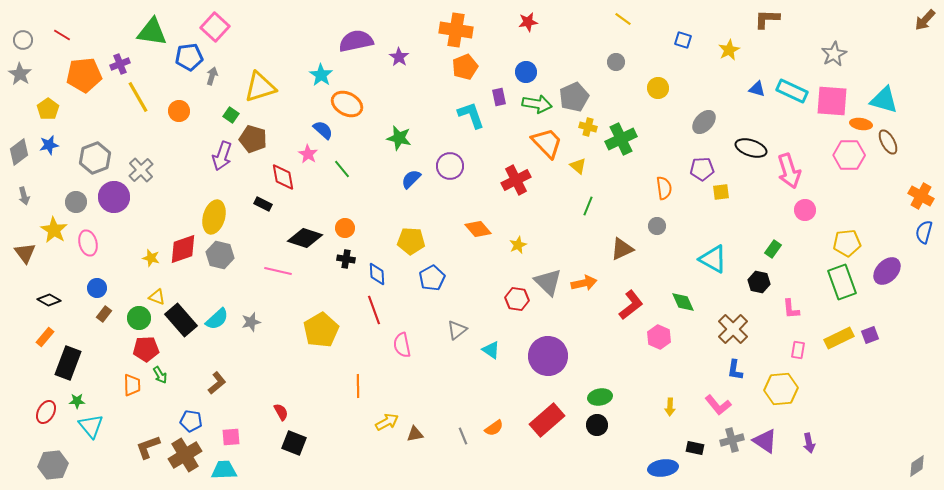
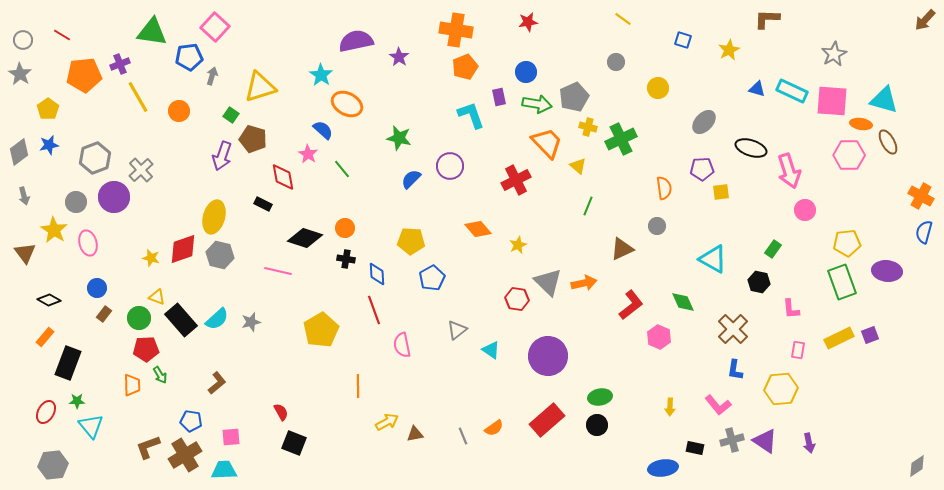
purple ellipse at (887, 271): rotated 52 degrees clockwise
